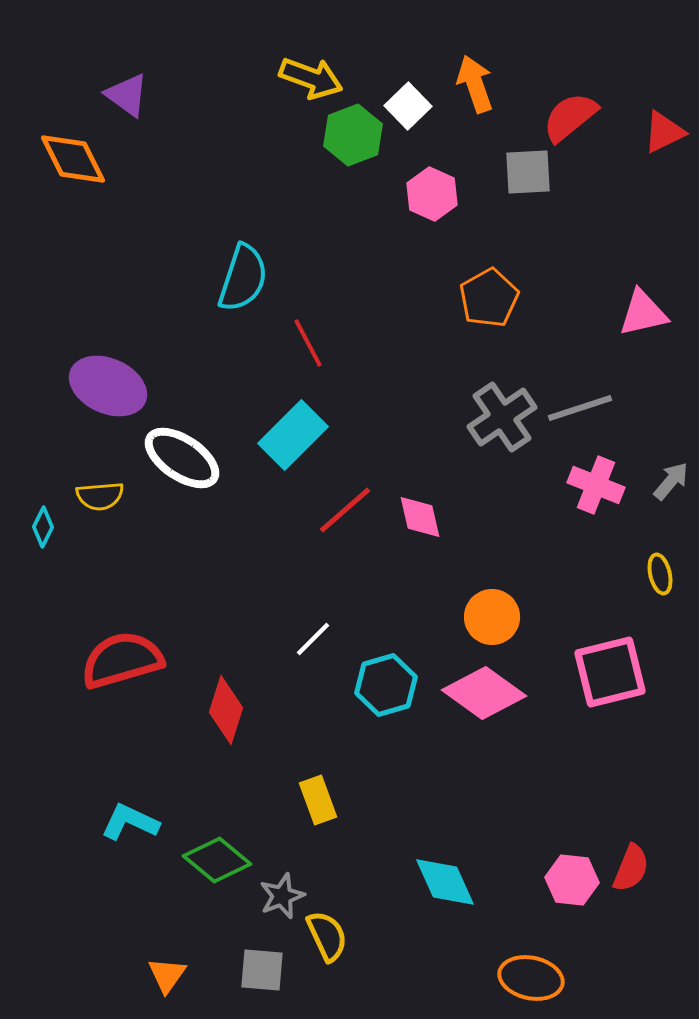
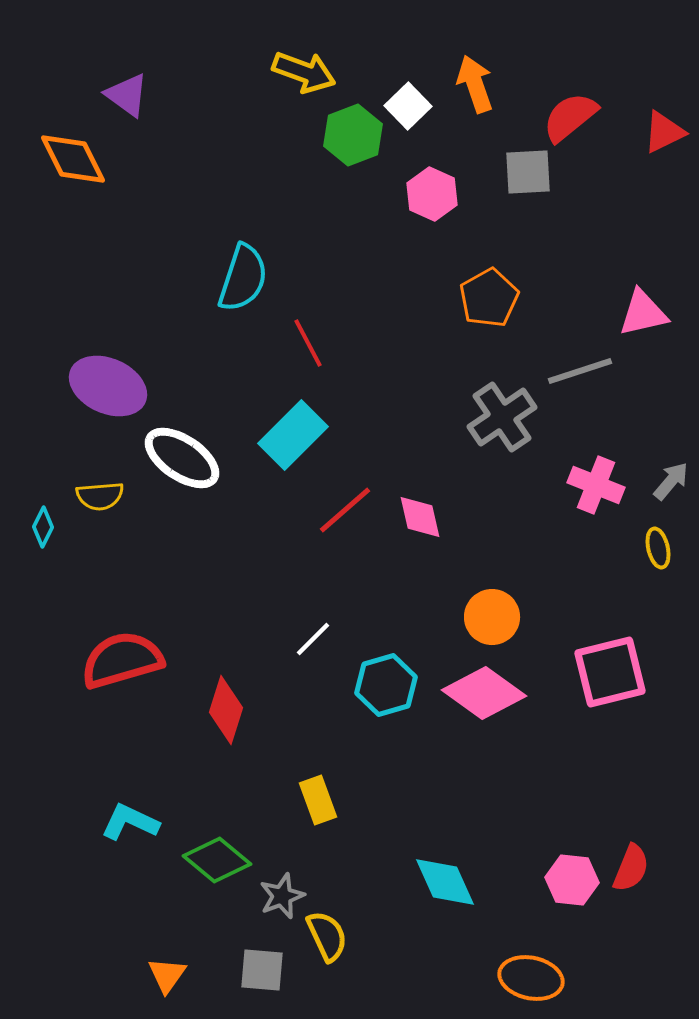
yellow arrow at (311, 78): moved 7 px left, 6 px up
gray line at (580, 408): moved 37 px up
yellow ellipse at (660, 574): moved 2 px left, 26 px up
